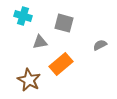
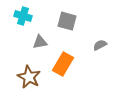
gray square: moved 3 px right, 2 px up
orange rectangle: moved 2 px right; rotated 20 degrees counterclockwise
brown star: moved 3 px up
